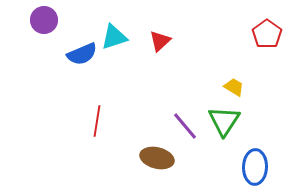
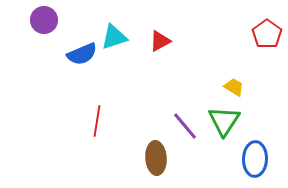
red triangle: rotated 15 degrees clockwise
brown ellipse: moved 1 px left; rotated 72 degrees clockwise
blue ellipse: moved 8 px up
